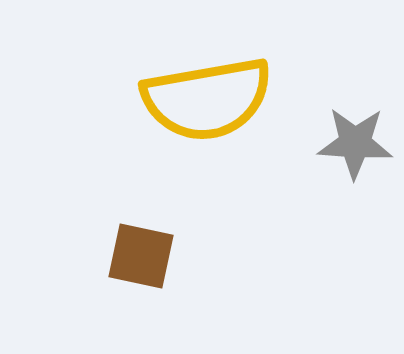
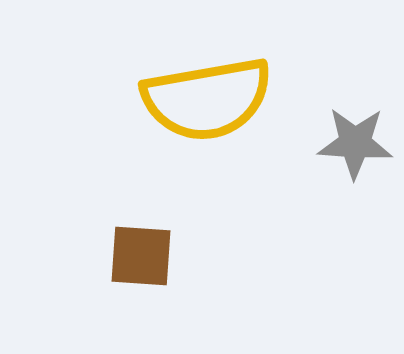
brown square: rotated 8 degrees counterclockwise
